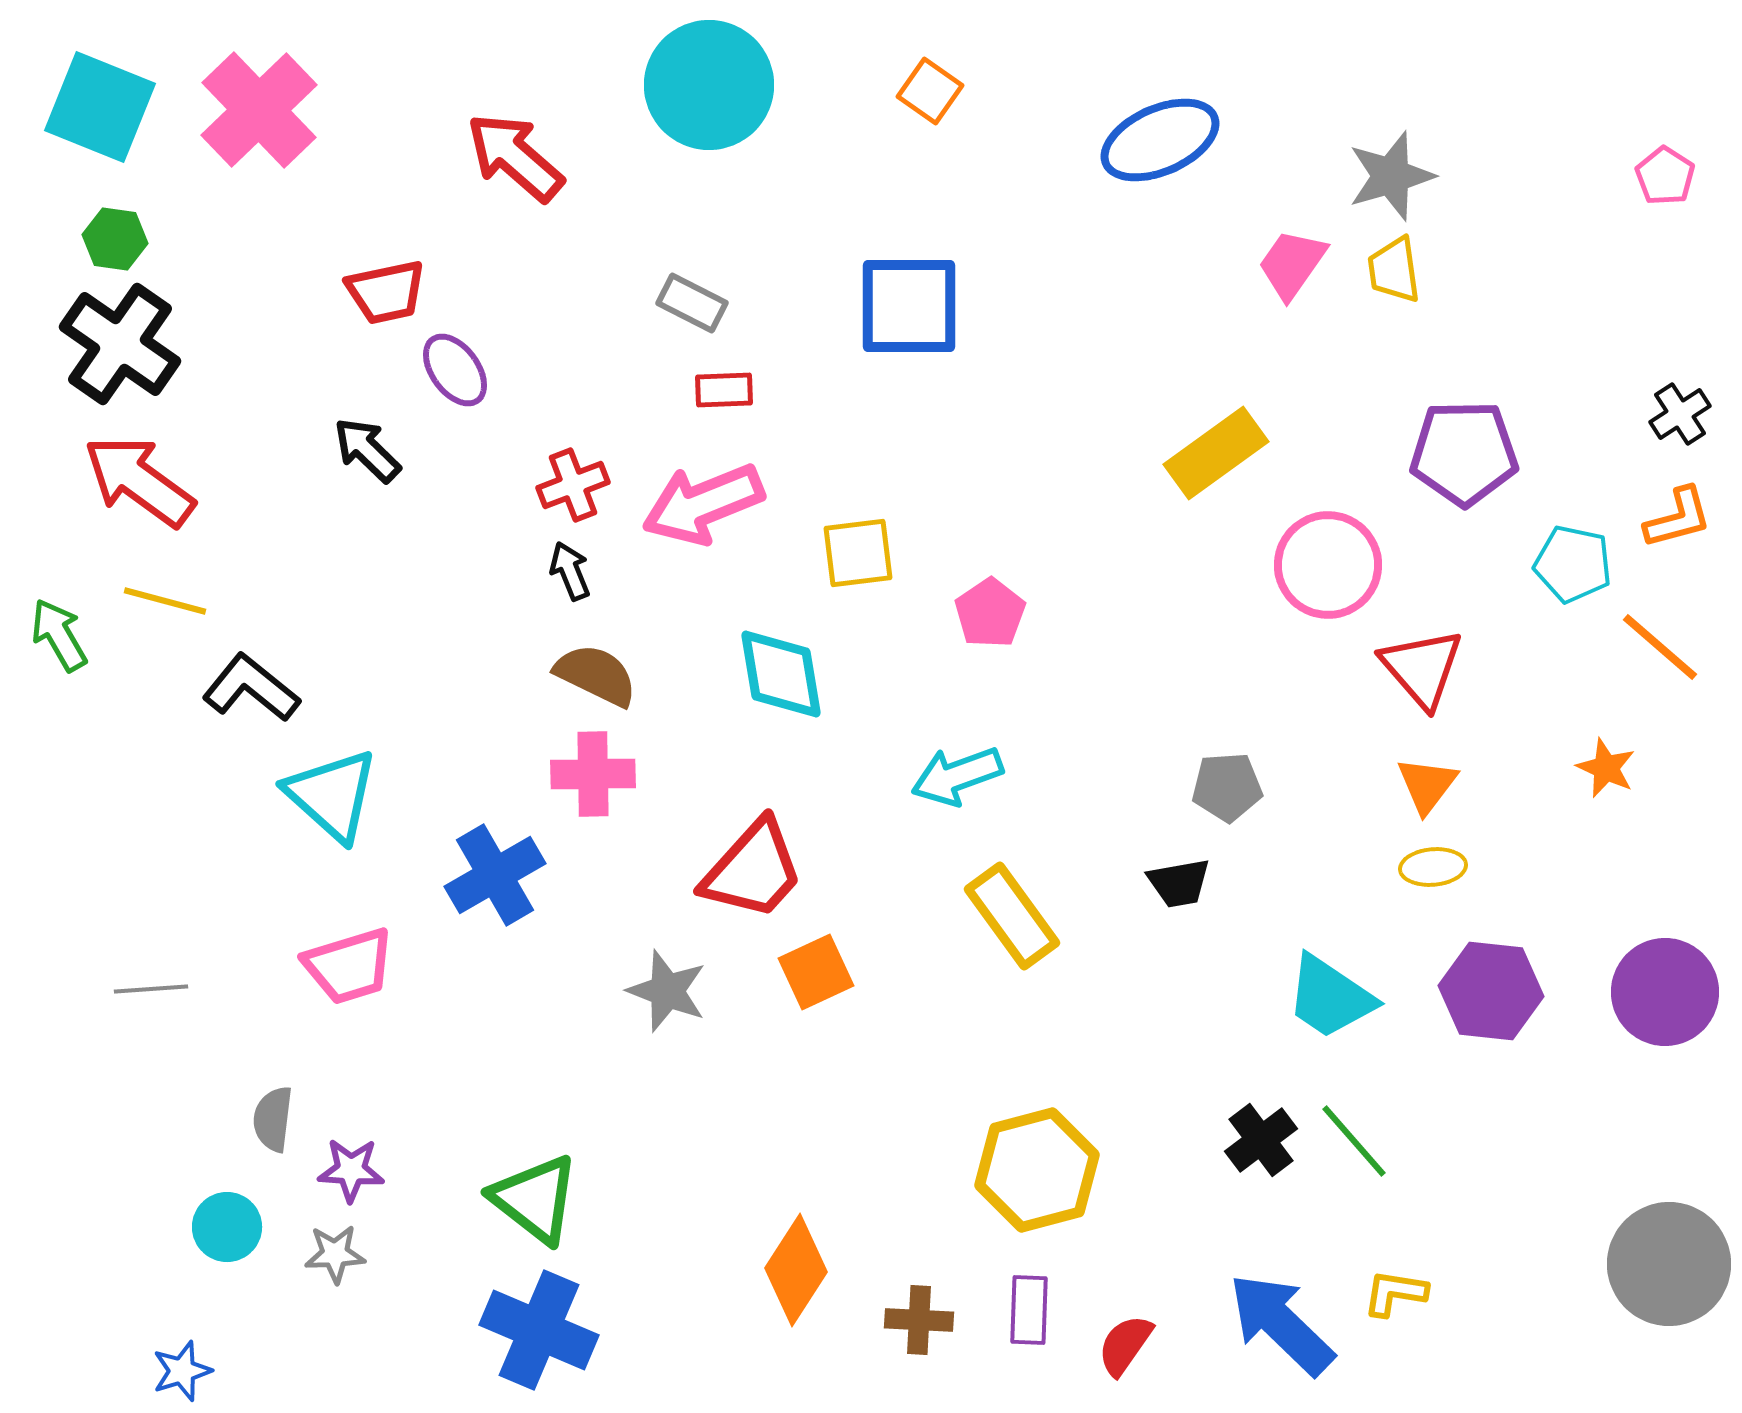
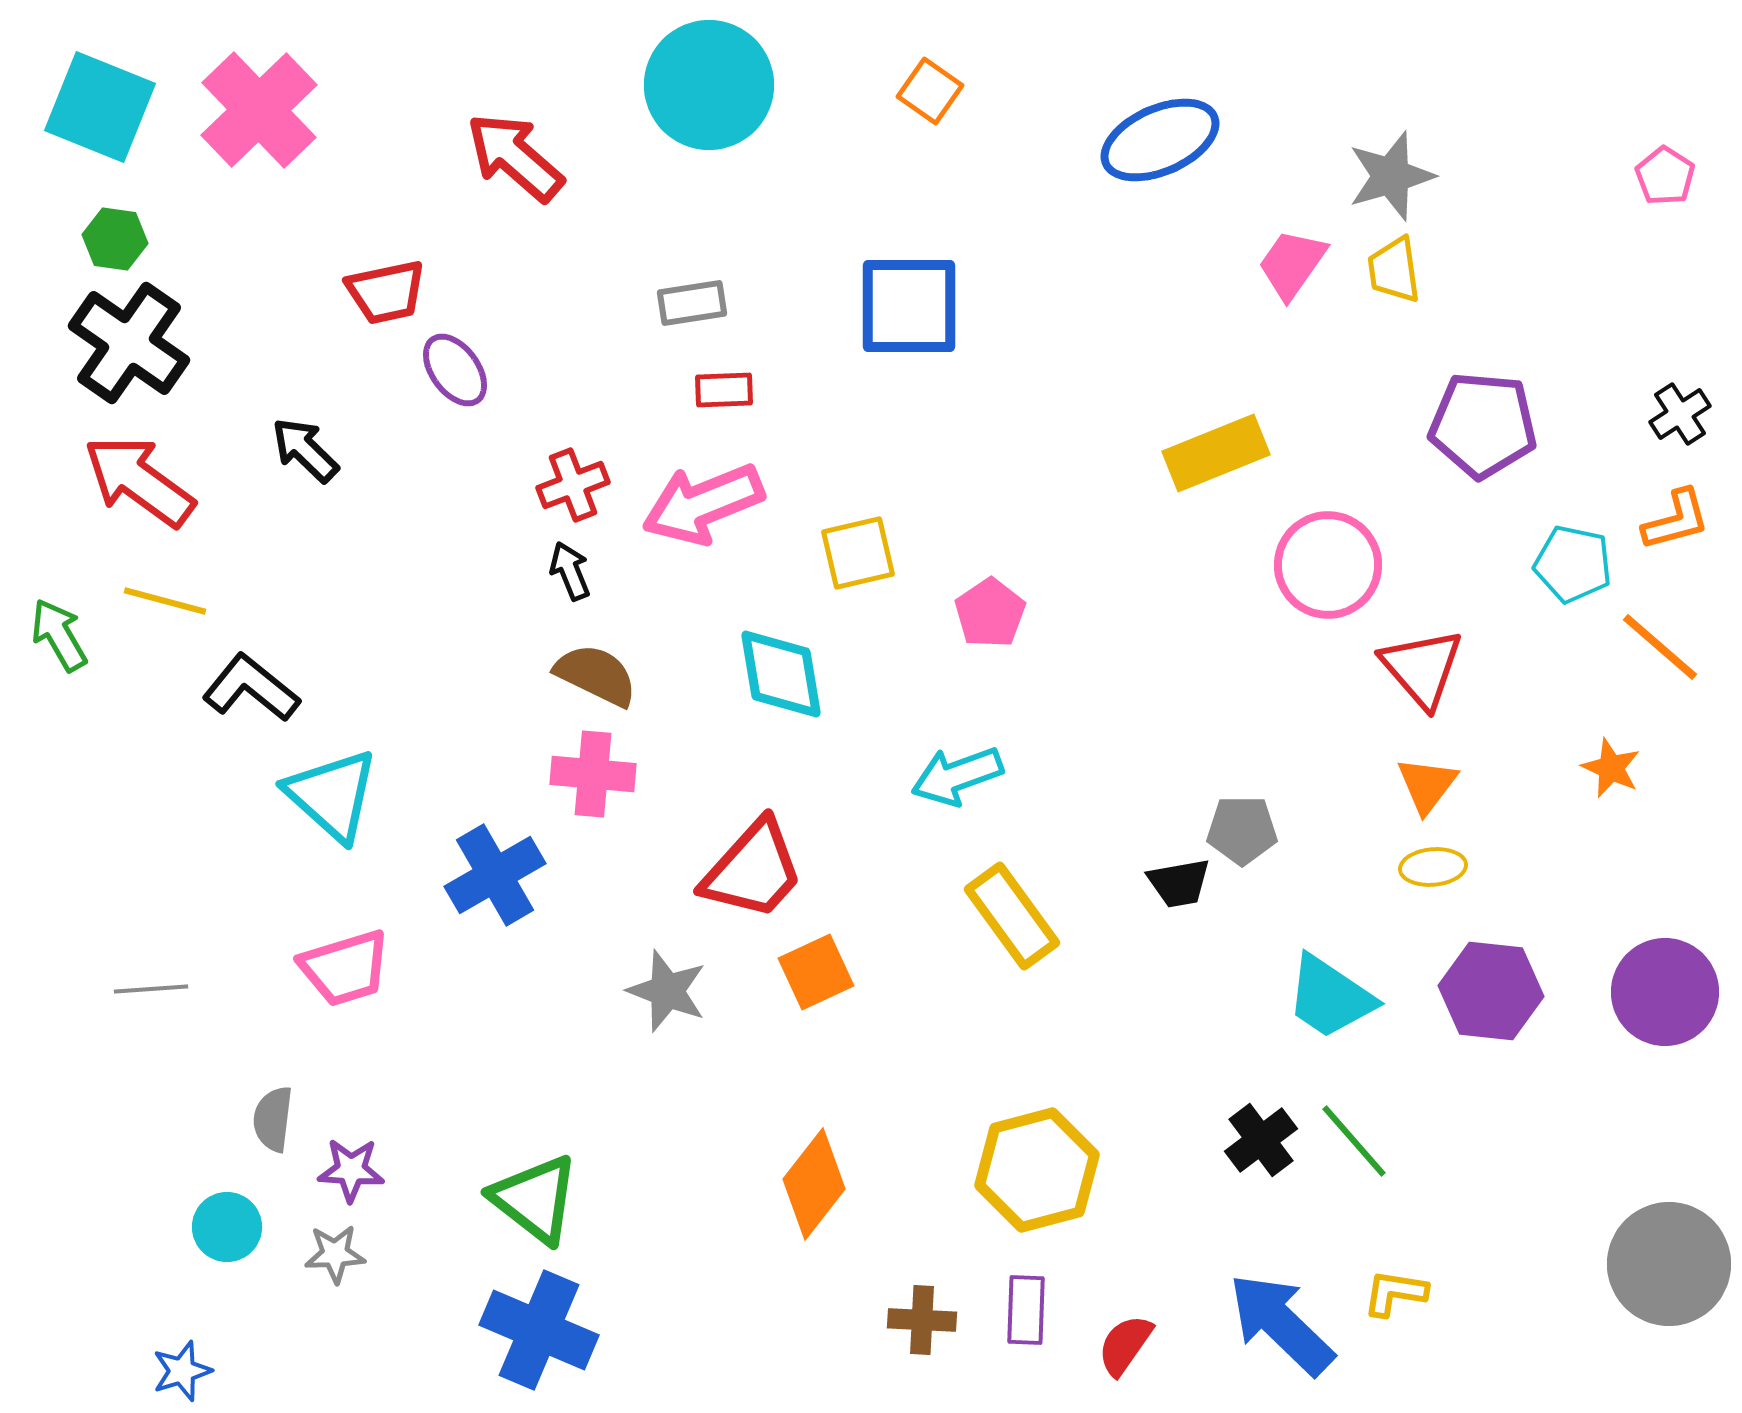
gray rectangle at (692, 303): rotated 36 degrees counterclockwise
black cross at (120, 344): moved 9 px right, 1 px up
black arrow at (367, 450): moved 62 px left
yellow rectangle at (1216, 453): rotated 14 degrees clockwise
purple pentagon at (1464, 453): moved 19 px right, 28 px up; rotated 6 degrees clockwise
orange L-shape at (1678, 518): moved 2 px left, 2 px down
yellow square at (858, 553): rotated 6 degrees counterclockwise
orange star at (1606, 768): moved 5 px right
pink cross at (593, 774): rotated 6 degrees clockwise
gray pentagon at (1227, 787): moved 15 px right, 43 px down; rotated 4 degrees clockwise
pink trapezoid at (349, 966): moved 4 px left, 2 px down
orange diamond at (796, 1270): moved 18 px right, 86 px up; rotated 5 degrees clockwise
purple rectangle at (1029, 1310): moved 3 px left
brown cross at (919, 1320): moved 3 px right
